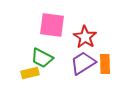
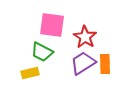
green trapezoid: moved 6 px up
